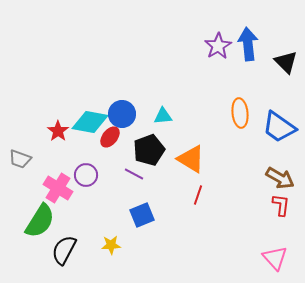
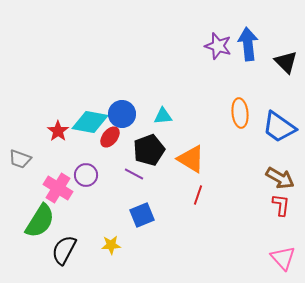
purple star: rotated 24 degrees counterclockwise
pink triangle: moved 8 px right
